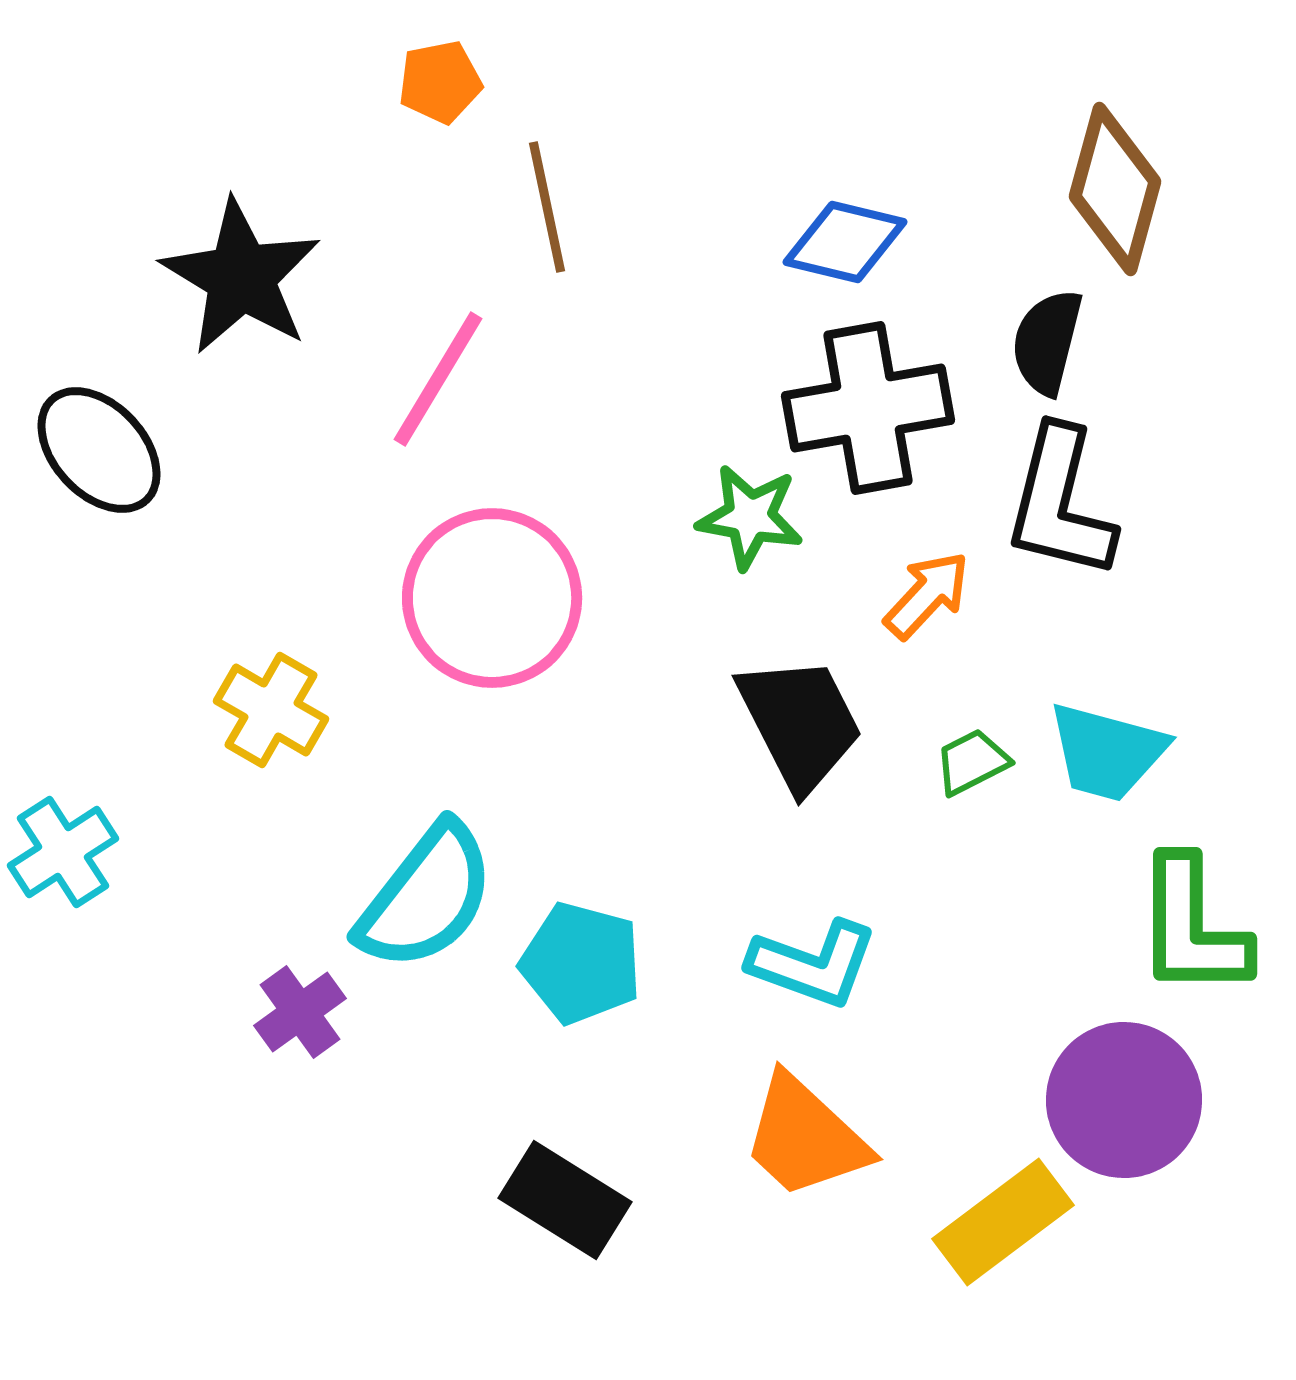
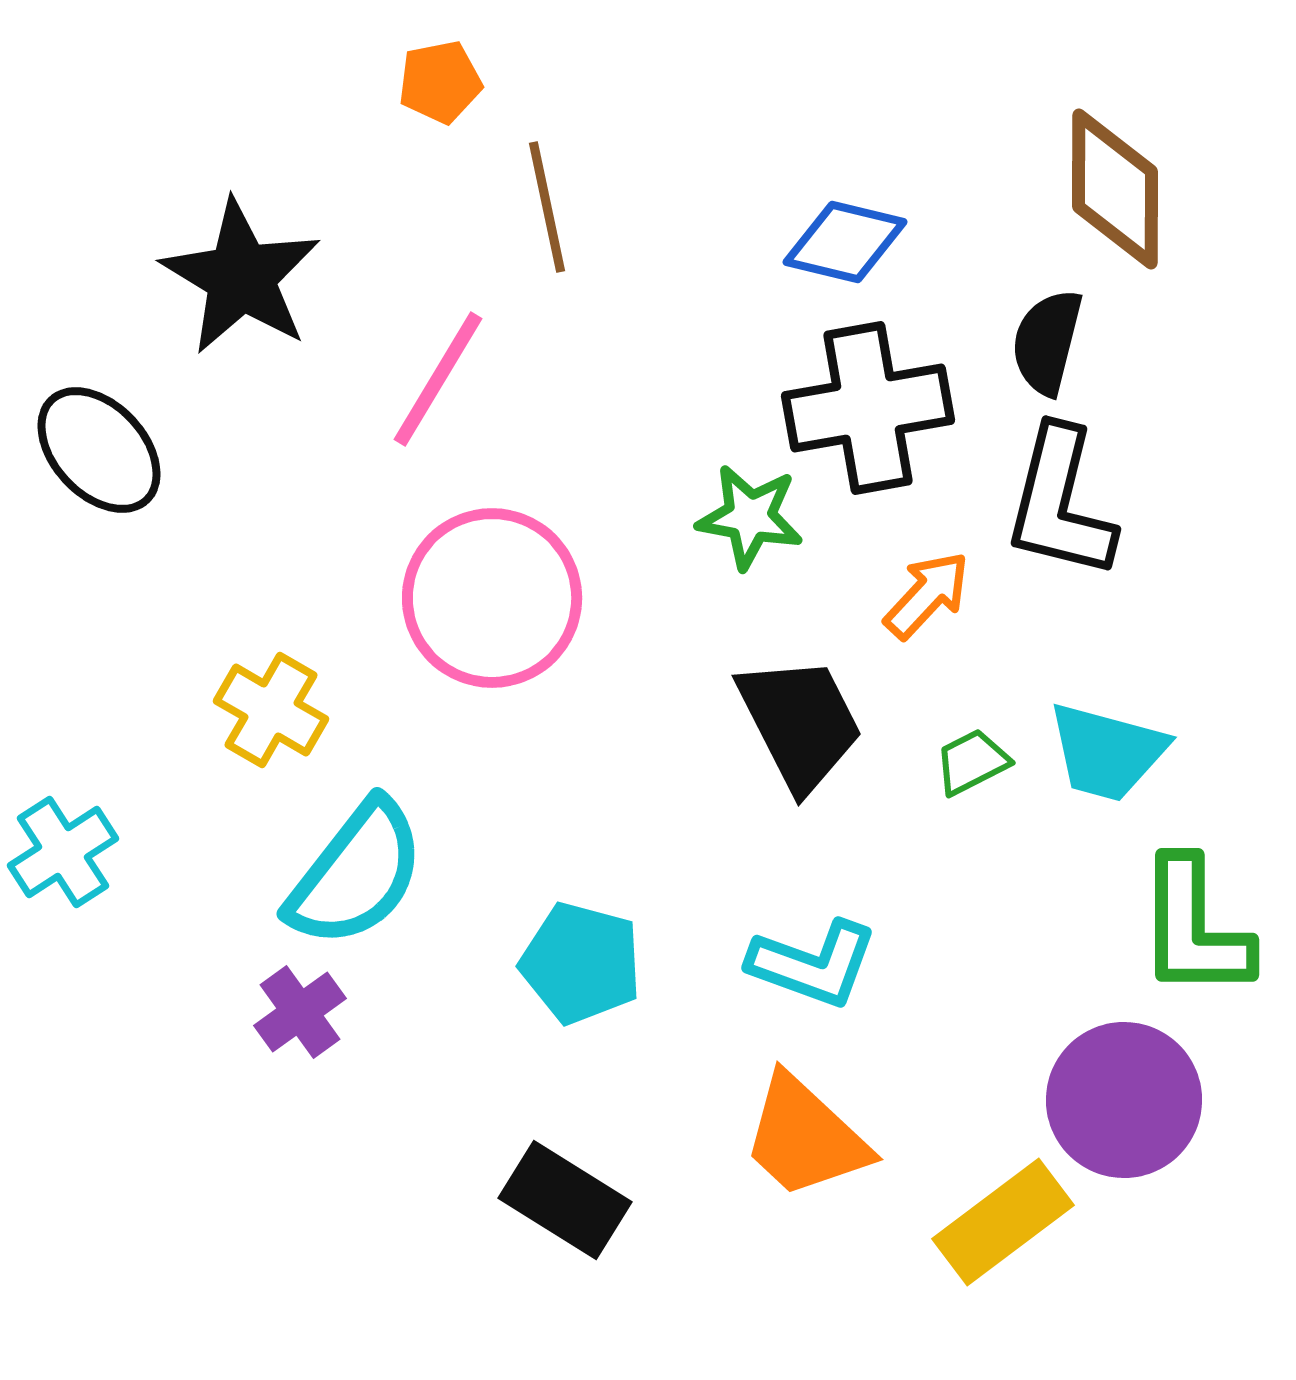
brown diamond: rotated 15 degrees counterclockwise
cyan semicircle: moved 70 px left, 23 px up
green L-shape: moved 2 px right, 1 px down
